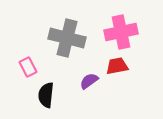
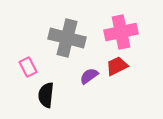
red trapezoid: rotated 15 degrees counterclockwise
purple semicircle: moved 5 px up
